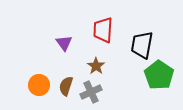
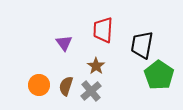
gray cross: moved 1 px up; rotated 15 degrees counterclockwise
